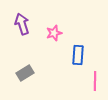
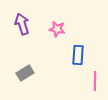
pink star: moved 3 px right, 4 px up; rotated 28 degrees clockwise
